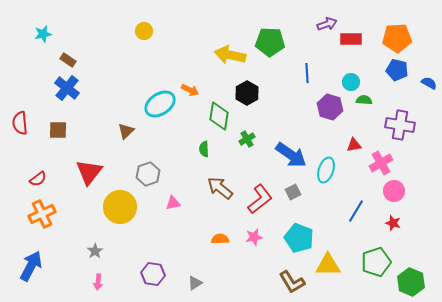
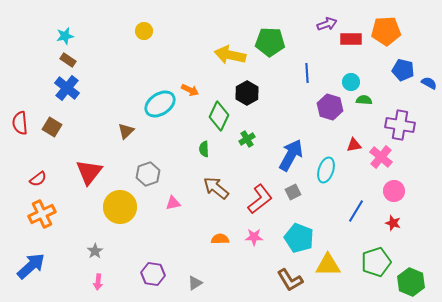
cyan star at (43, 34): moved 22 px right, 2 px down
orange pentagon at (397, 38): moved 11 px left, 7 px up
blue pentagon at (397, 70): moved 6 px right
green diamond at (219, 116): rotated 16 degrees clockwise
brown square at (58, 130): moved 6 px left, 3 px up; rotated 30 degrees clockwise
blue arrow at (291, 155): rotated 96 degrees counterclockwise
pink cross at (381, 163): moved 6 px up; rotated 20 degrees counterclockwise
brown arrow at (220, 188): moved 4 px left
pink star at (254, 237): rotated 12 degrees clockwise
blue arrow at (31, 266): rotated 20 degrees clockwise
brown L-shape at (292, 282): moved 2 px left, 2 px up
